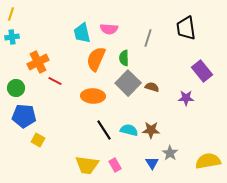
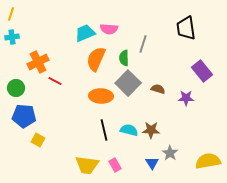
cyan trapezoid: moved 3 px right; rotated 80 degrees clockwise
gray line: moved 5 px left, 6 px down
brown semicircle: moved 6 px right, 2 px down
orange ellipse: moved 8 px right
black line: rotated 20 degrees clockwise
